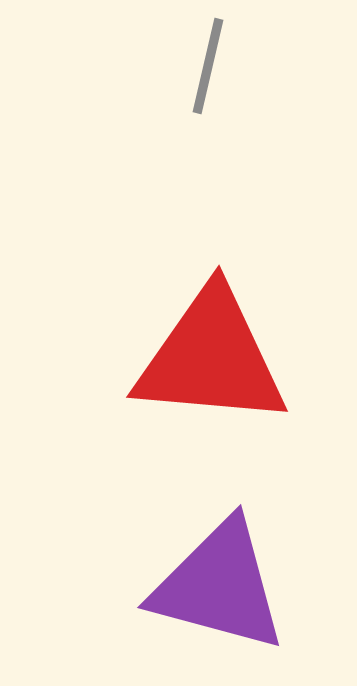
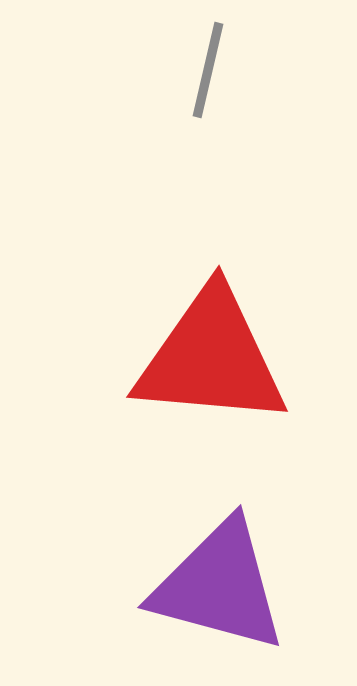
gray line: moved 4 px down
